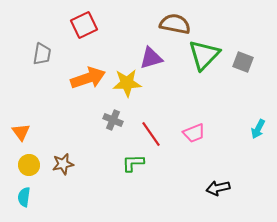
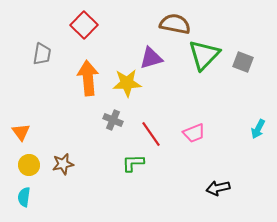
red square: rotated 20 degrees counterclockwise
orange arrow: rotated 76 degrees counterclockwise
